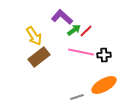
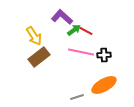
red line: rotated 72 degrees clockwise
